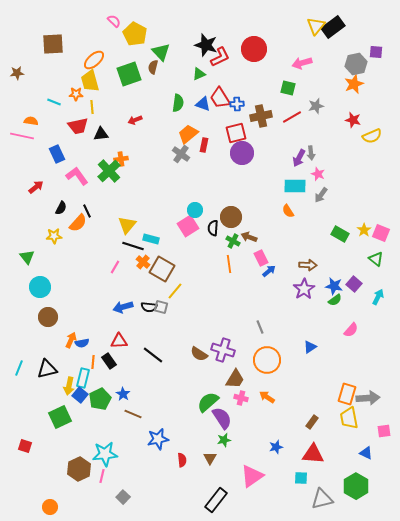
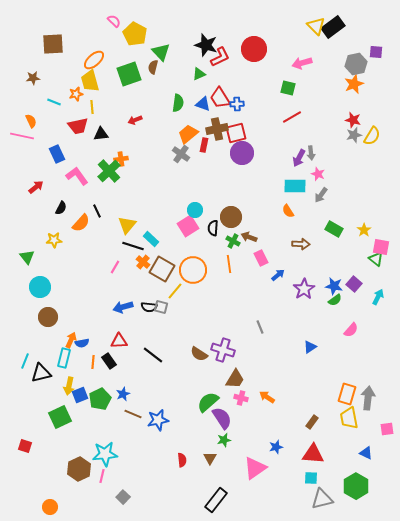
yellow triangle at (316, 26): rotated 24 degrees counterclockwise
brown star at (17, 73): moved 16 px right, 5 px down
orange star at (76, 94): rotated 16 degrees counterclockwise
gray star at (316, 106): moved 38 px right, 29 px down
brown cross at (261, 116): moved 44 px left, 13 px down
orange semicircle at (31, 121): rotated 56 degrees clockwise
yellow semicircle at (372, 136): rotated 36 degrees counterclockwise
black line at (87, 211): moved 10 px right
orange semicircle at (78, 223): moved 3 px right
pink square at (381, 233): moved 14 px down; rotated 12 degrees counterclockwise
green rectangle at (340, 234): moved 6 px left, 5 px up
yellow star at (54, 236): moved 4 px down
cyan rectangle at (151, 239): rotated 28 degrees clockwise
brown arrow at (308, 265): moved 7 px left, 21 px up
blue arrow at (269, 271): moved 9 px right, 4 px down
orange circle at (267, 360): moved 74 px left, 90 px up
cyan line at (19, 368): moved 6 px right, 7 px up
black triangle at (47, 369): moved 6 px left, 4 px down
cyan rectangle at (83, 378): moved 19 px left, 20 px up
blue star at (123, 394): rotated 16 degrees clockwise
blue square at (80, 395): rotated 28 degrees clockwise
gray arrow at (368, 398): rotated 80 degrees counterclockwise
pink square at (384, 431): moved 3 px right, 2 px up
blue star at (158, 439): moved 19 px up
pink triangle at (252, 476): moved 3 px right, 8 px up
cyan square at (301, 478): moved 10 px right
